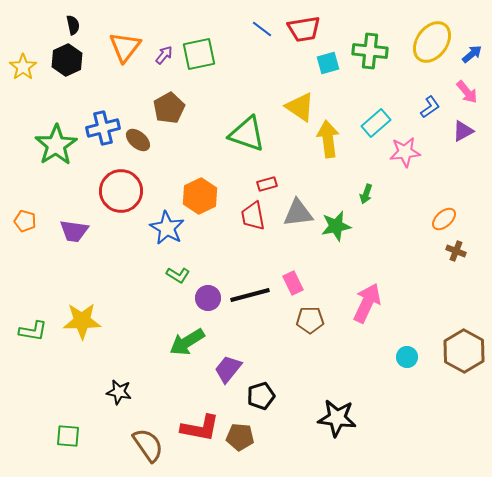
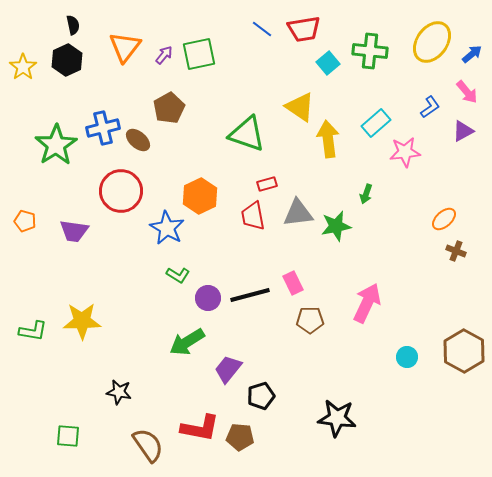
cyan square at (328, 63): rotated 25 degrees counterclockwise
